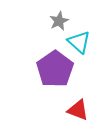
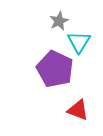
cyan triangle: rotated 20 degrees clockwise
purple pentagon: rotated 12 degrees counterclockwise
